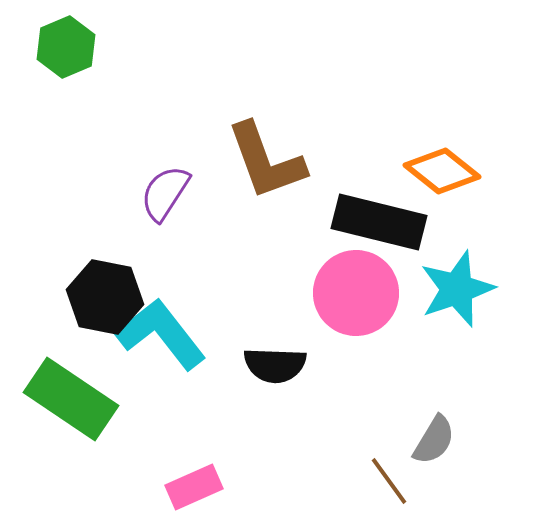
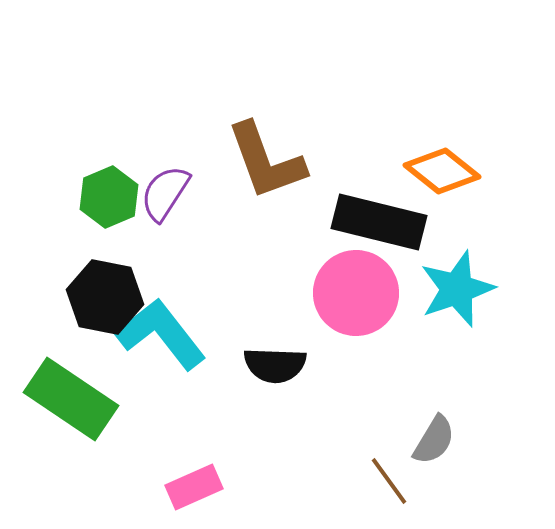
green hexagon: moved 43 px right, 150 px down
